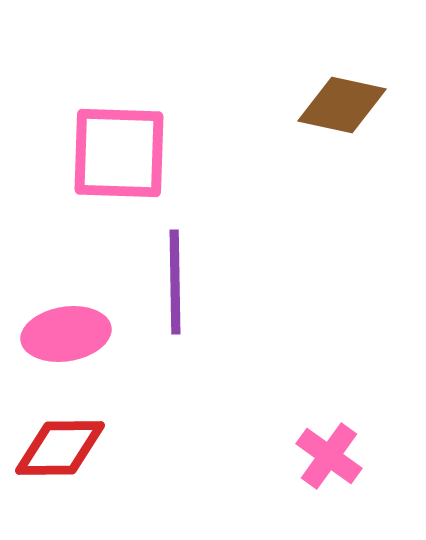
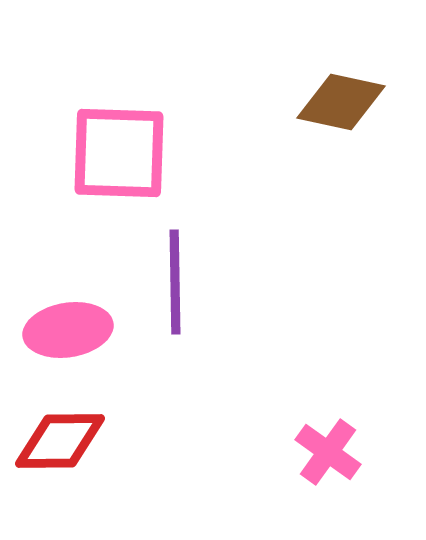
brown diamond: moved 1 px left, 3 px up
pink ellipse: moved 2 px right, 4 px up
red diamond: moved 7 px up
pink cross: moved 1 px left, 4 px up
